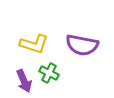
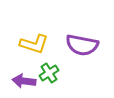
green cross: rotated 30 degrees clockwise
purple arrow: rotated 120 degrees clockwise
